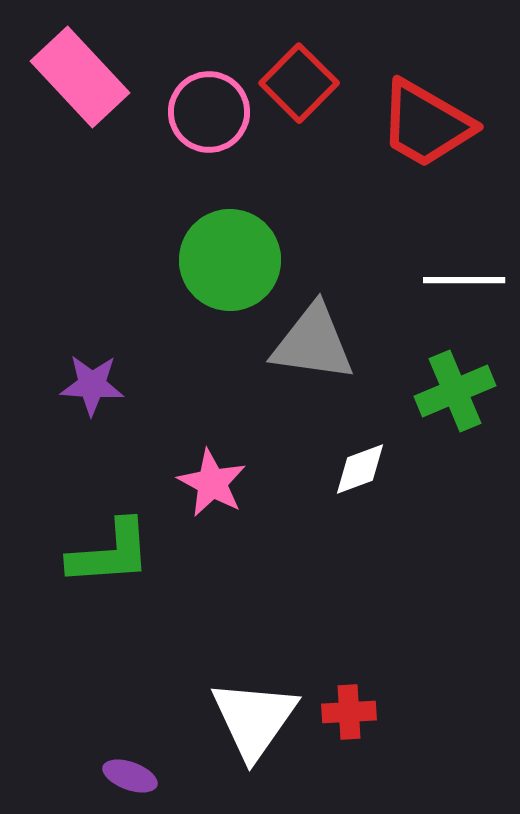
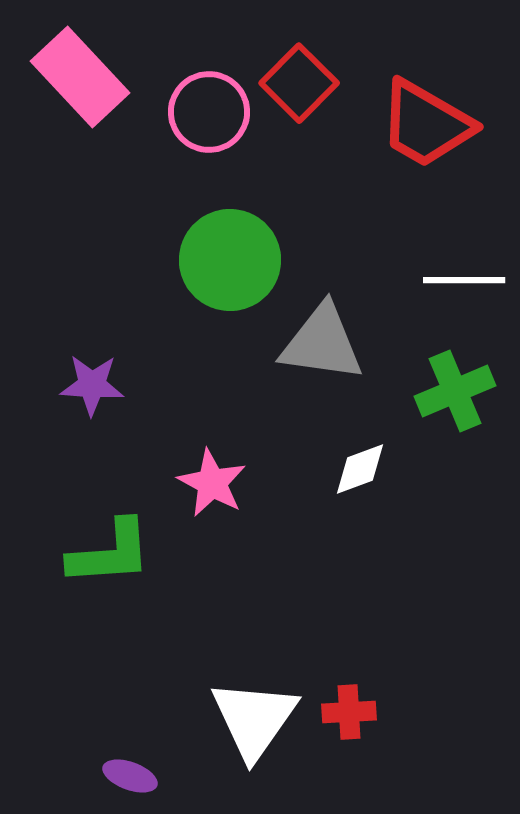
gray triangle: moved 9 px right
